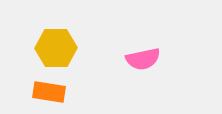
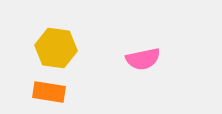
yellow hexagon: rotated 9 degrees clockwise
